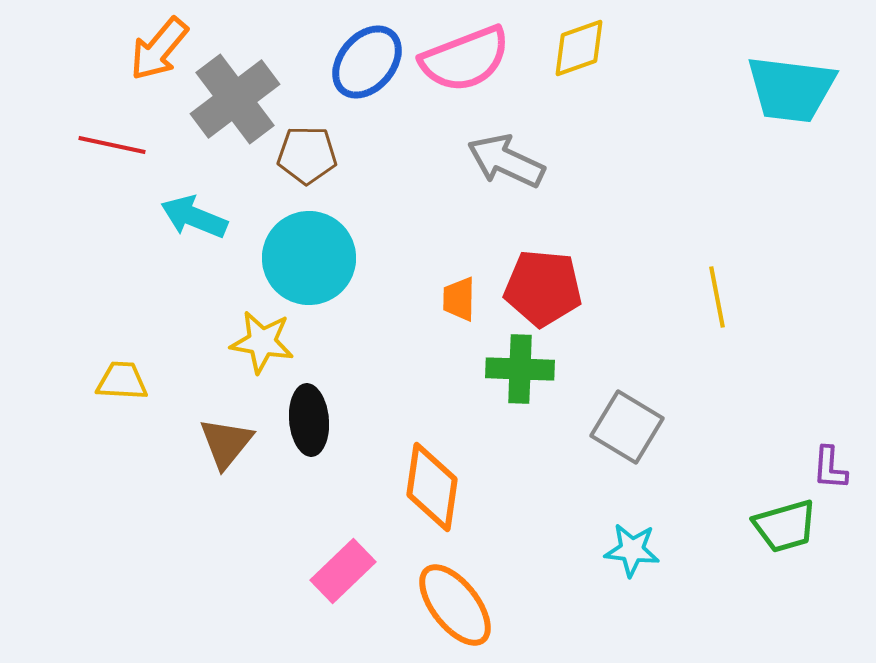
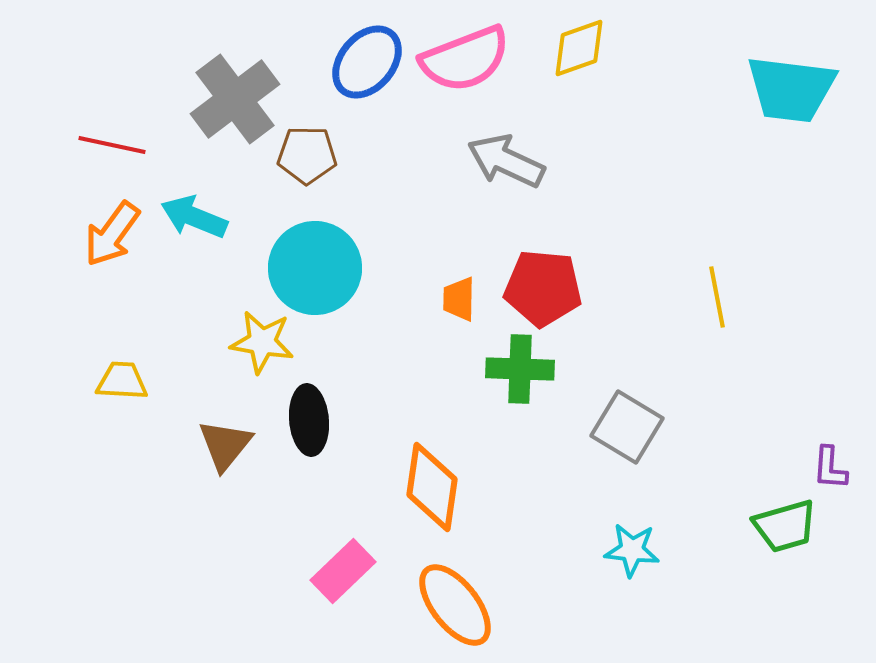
orange arrow: moved 47 px left, 185 px down; rotated 4 degrees counterclockwise
cyan circle: moved 6 px right, 10 px down
brown triangle: moved 1 px left, 2 px down
